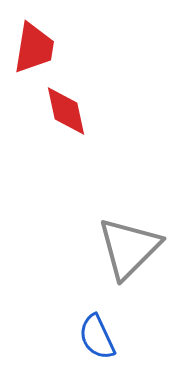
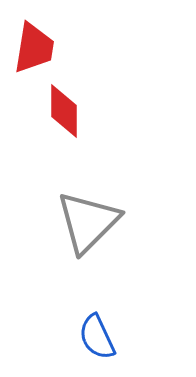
red diamond: moved 2 px left; rotated 12 degrees clockwise
gray triangle: moved 41 px left, 26 px up
